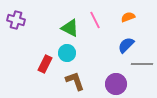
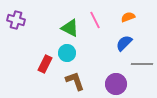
blue semicircle: moved 2 px left, 2 px up
